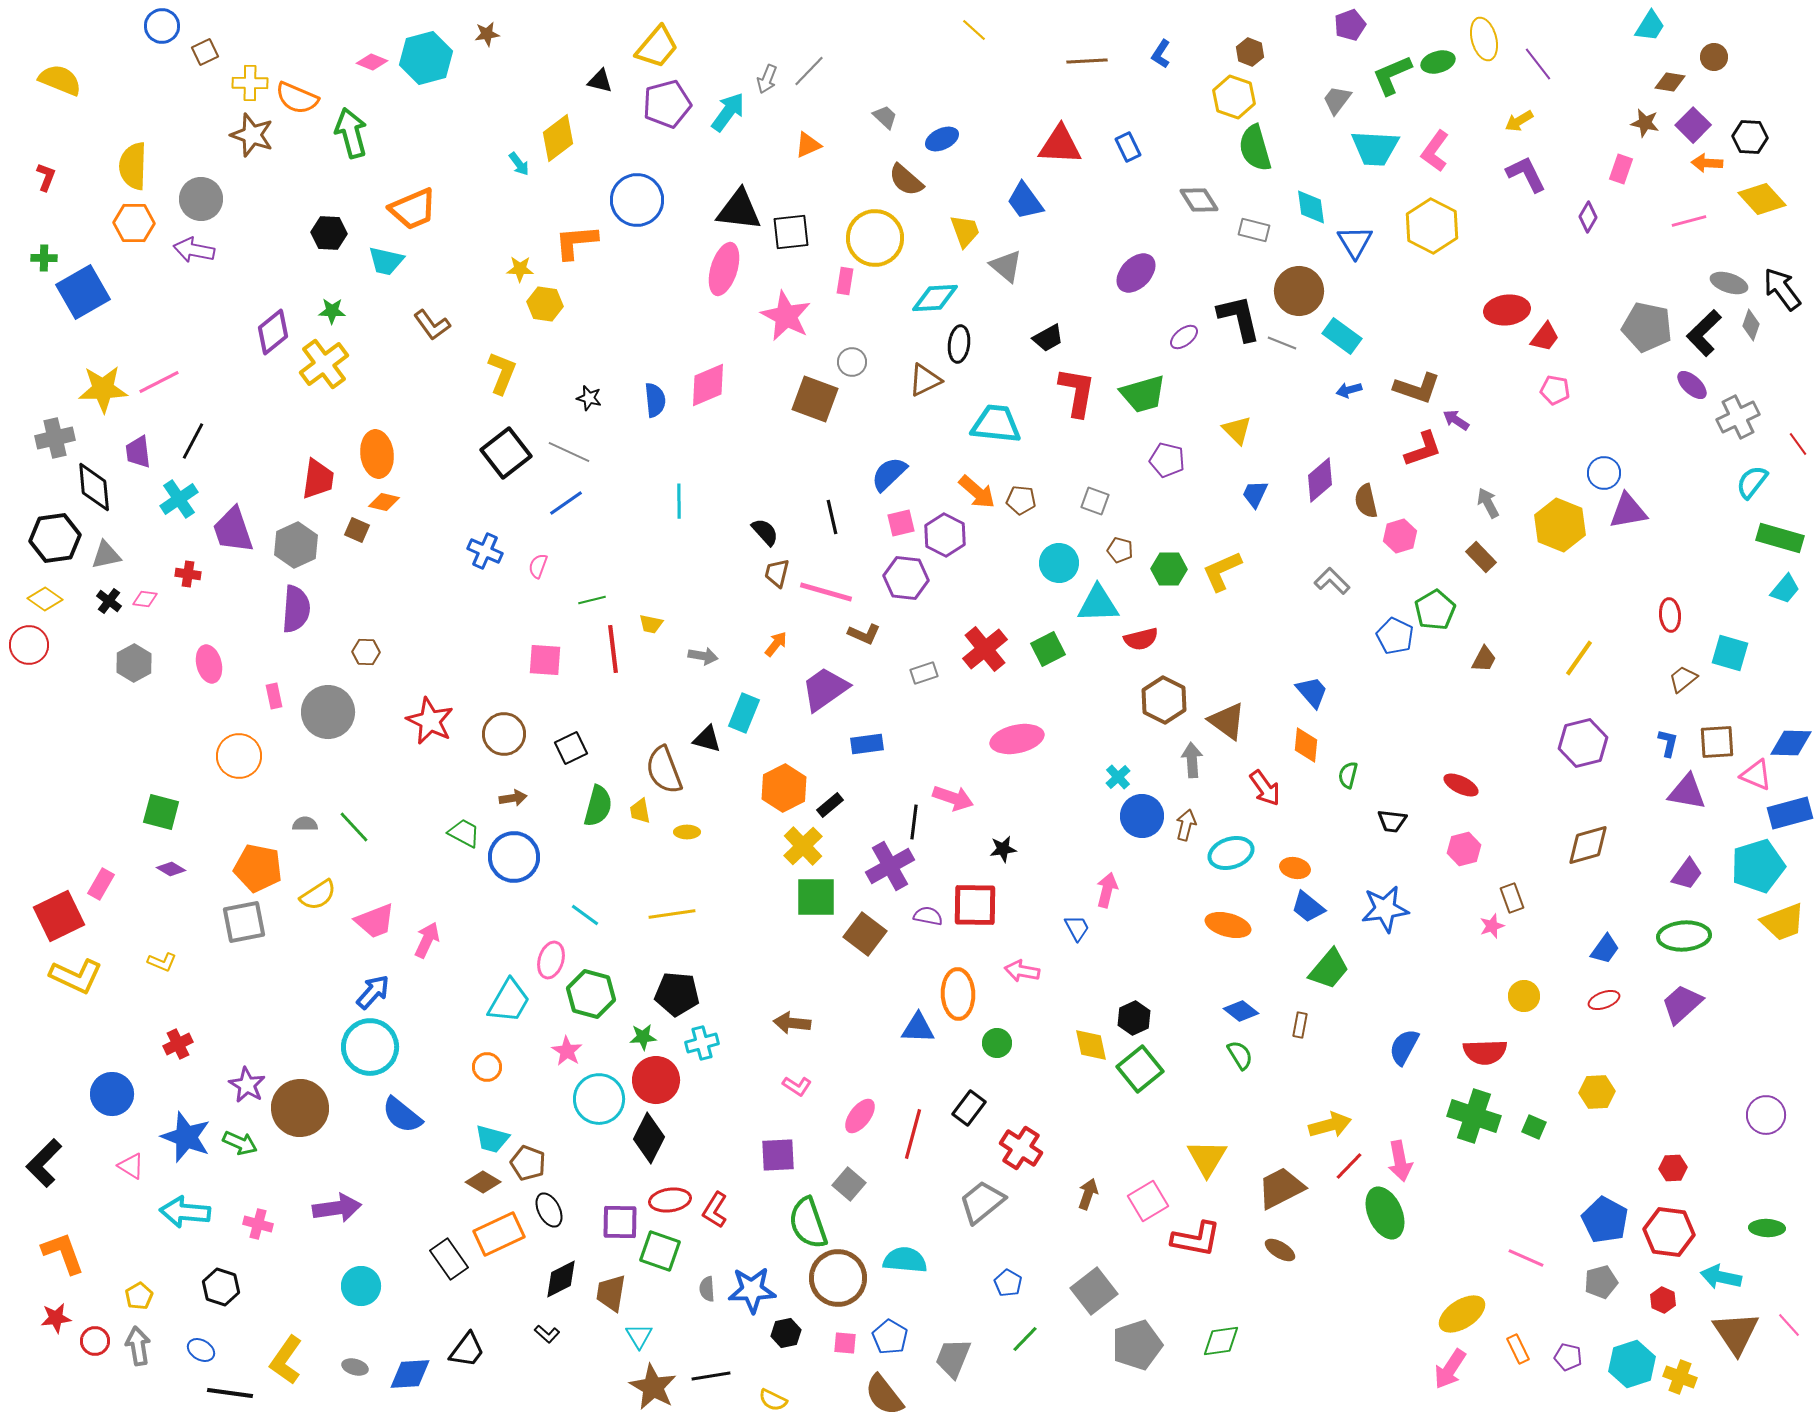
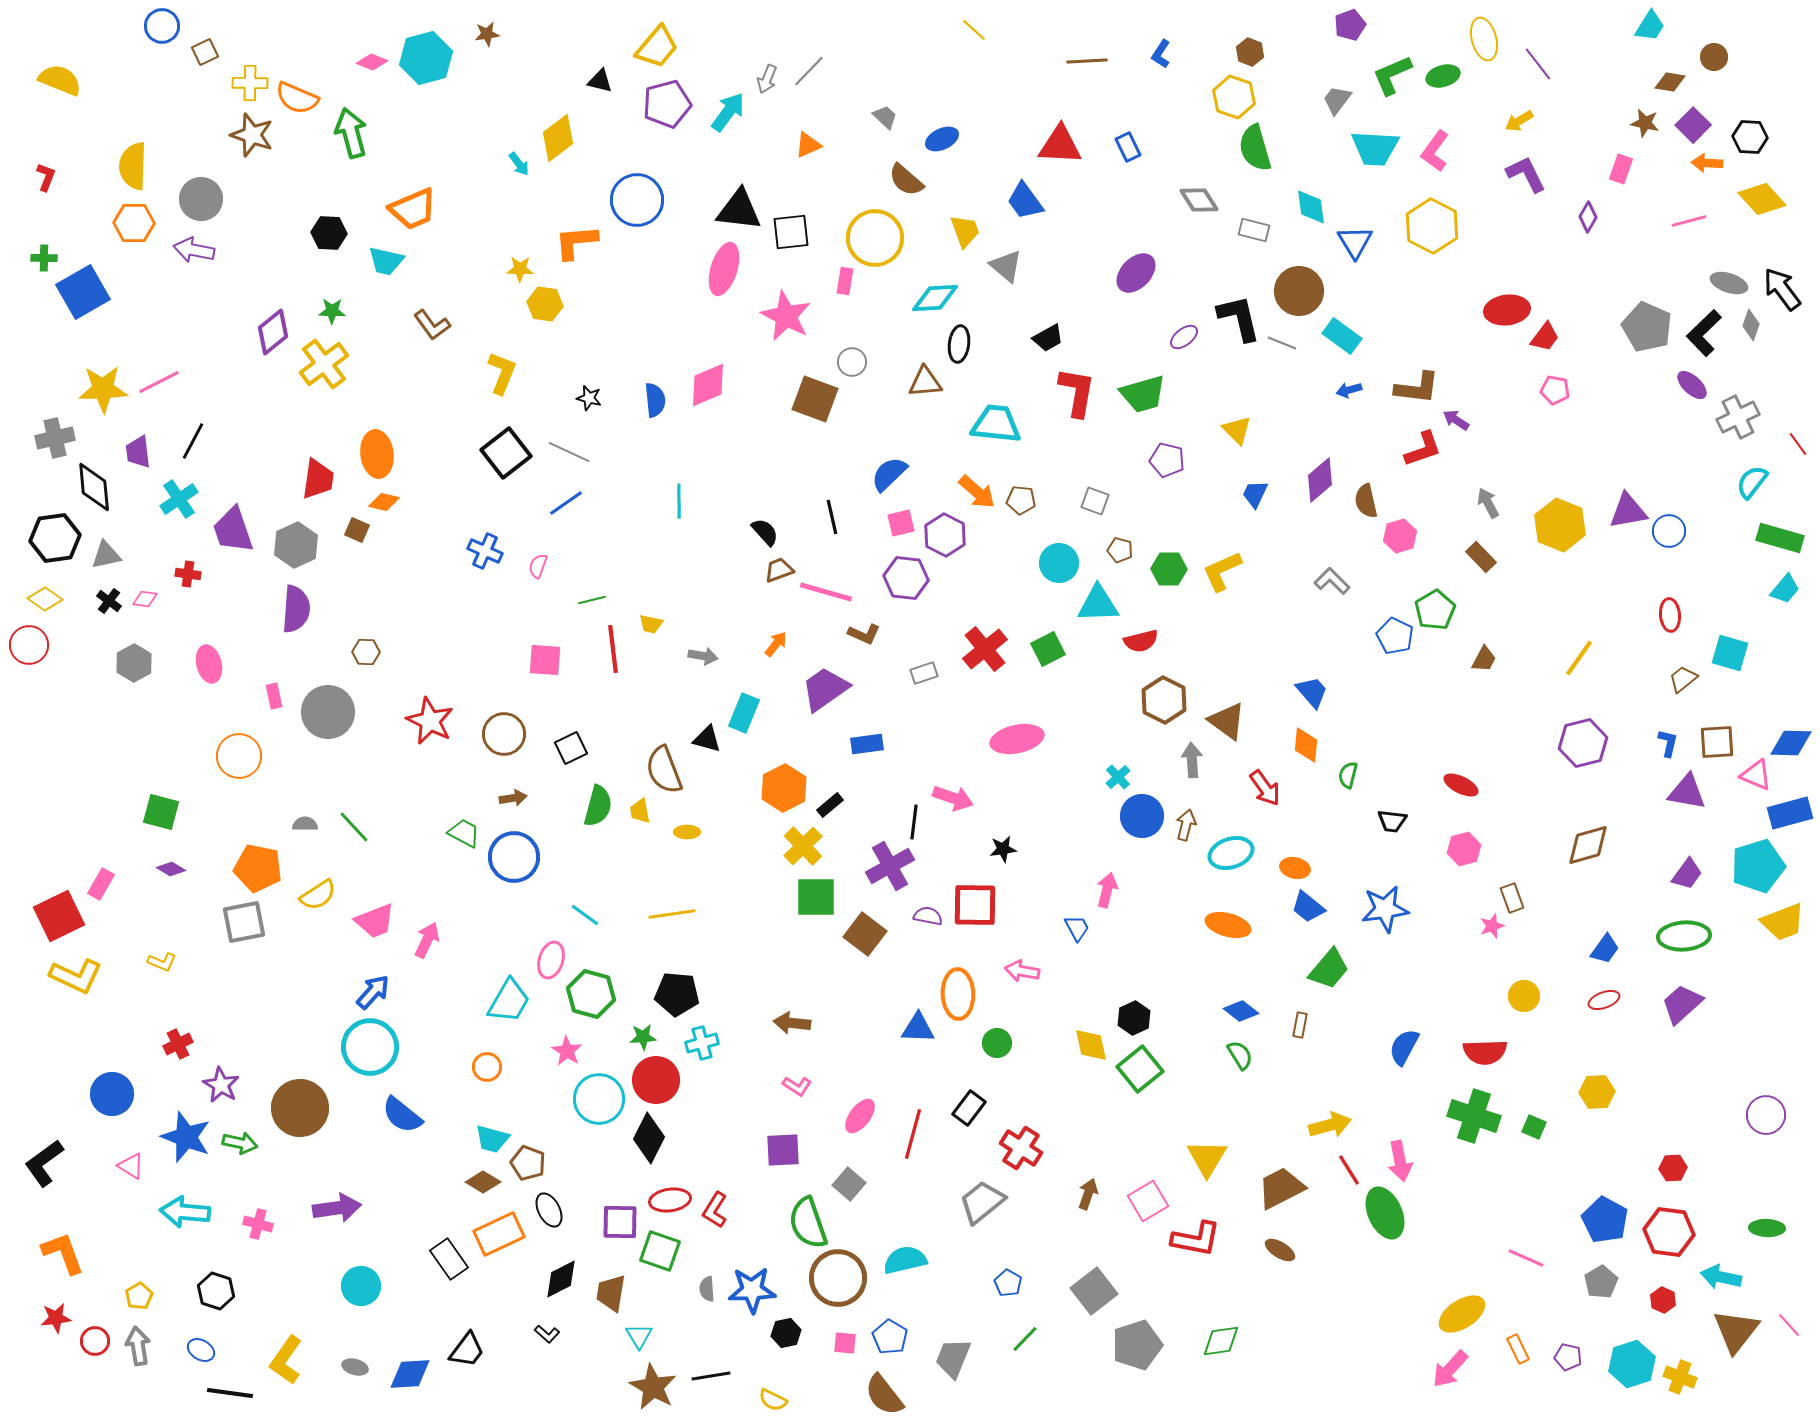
green ellipse at (1438, 62): moved 5 px right, 14 px down
gray pentagon at (1647, 327): rotated 12 degrees clockwise
brown triangle at (925, 380): moved 2 px down; rotated 21 degrees clockwise
brown L-shape at (1417, 388): rotated 12 degrees counterclockwise
blue circle at (1604, 473): moved 65 px right, 58 px down
brown trapezoid at (777, 573): moved 2 px right, 3 px up; rotated 56 degrees clockwise
red semicircle at (1141, 639): moved 2 px down
purple star at (247, 1085): moved 26 px left
green arrow at (240, 1143): rotated 12 degrees counterclockwise
purple square at (778, 1155): moved 5 px right, 5 px up
black L-shape at (44, 1163): rotated 9 degrees clockwise
red line at (1349, 1166): moved 4 px down; rotated 76 degrees counterclockwise
cyan semicircle at (905, 1260): rotated 18 degrees counterclockwise
gray pentagon at (1601, 1282): rotated 16 degrees counterclockwise
black hexagon at (221, 1287): moved 5 px left, 4 px down
brown triangle at (1736, 1333): moved 2 px up; rotated 12 degrees clockwise
pink arrow at (1450, 1369): rotated 9 degrees clockwise
